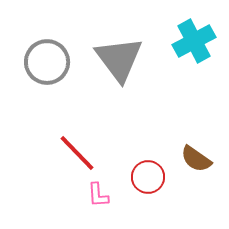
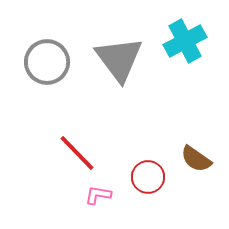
cyan cross: moved 9 px left
pink L-shape: rotated 104 degrees clockwise
